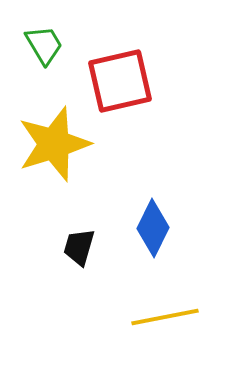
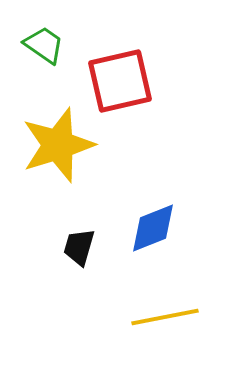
green trapezoid: rotated 24 degrees counterclockwise
yellow star: moved 4 px right, 1 px down
blue diamond: rotated 42 degrees clockwise
